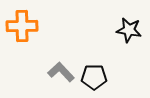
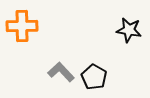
black pentagon: rotated 30 degrees clockwise
